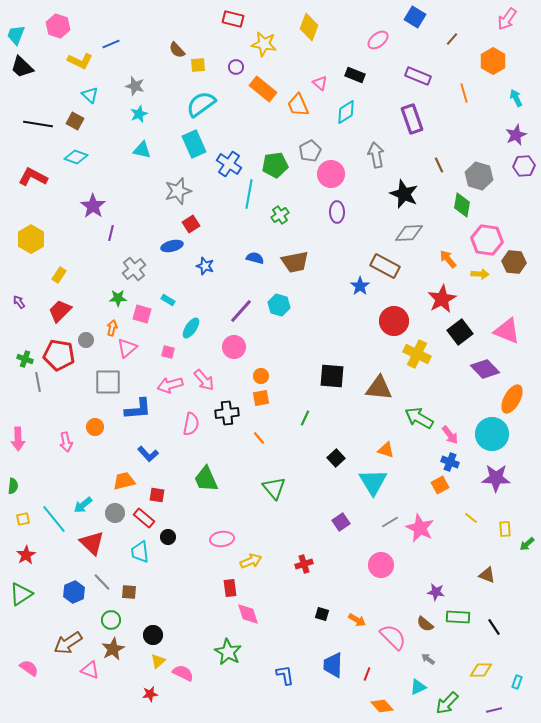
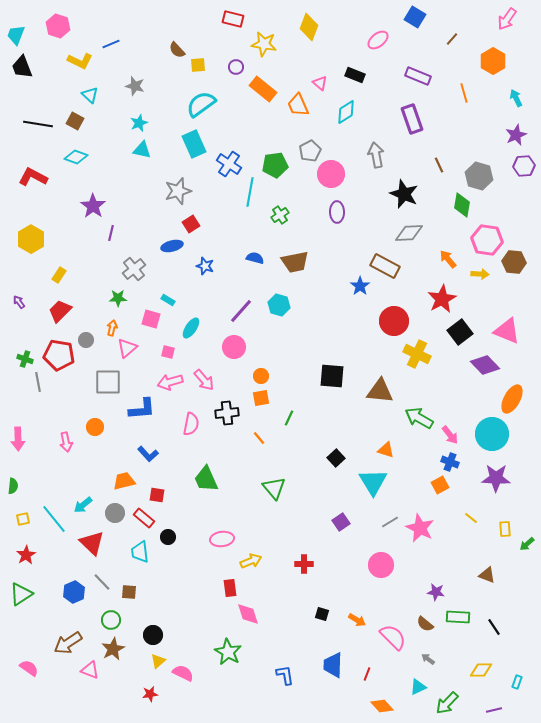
black trapezoid at (22, 67): rotated 25 degrees clockwise
cyan star at (139, 114): moved 9 px down
cyan line at (249, 194): moved 1 px right, 2 px up
pink square at (142, 314): moved 9 px right, 5 px down
purple diamond at (485, 369): moved 4 px up
pink arrow at (170, 385): moved 3 px up
brown triangle at (379, 388): moved 1 px right, 3 px down
blue L-shape at (138, 409): moved 4 px right
green line at (305, 418): moved 16 px left
red cross at (304, 564): rotated 18 degrees clockwise
